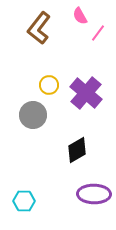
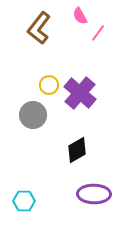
purple cross: moved 6 px left
